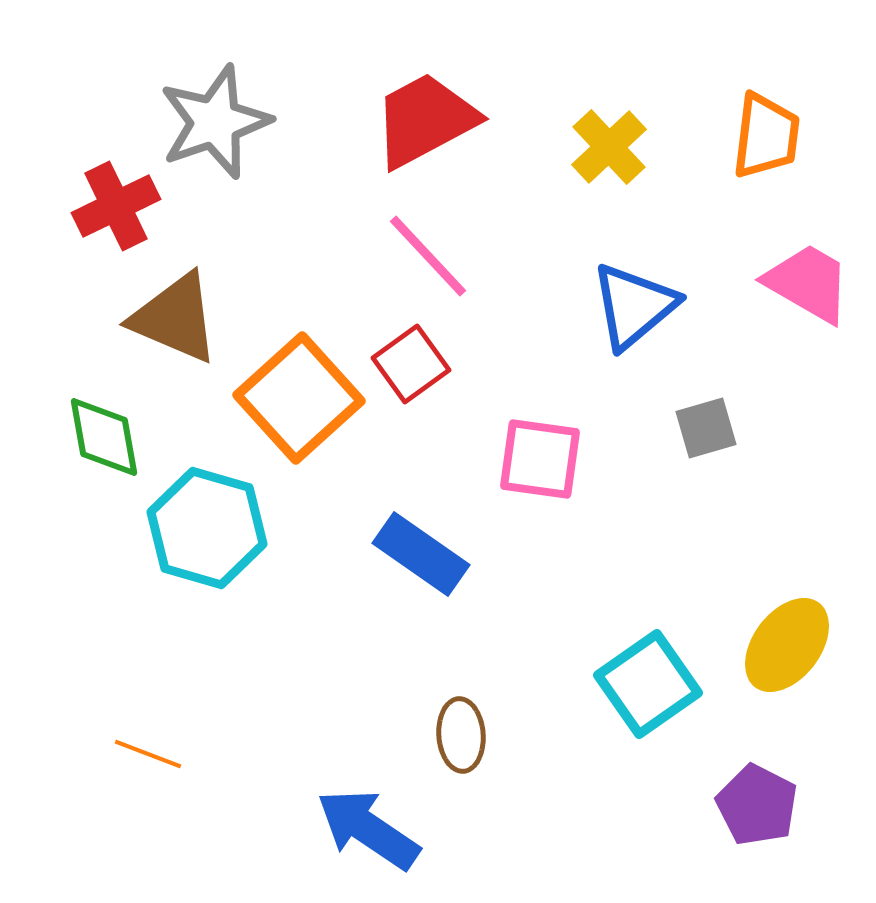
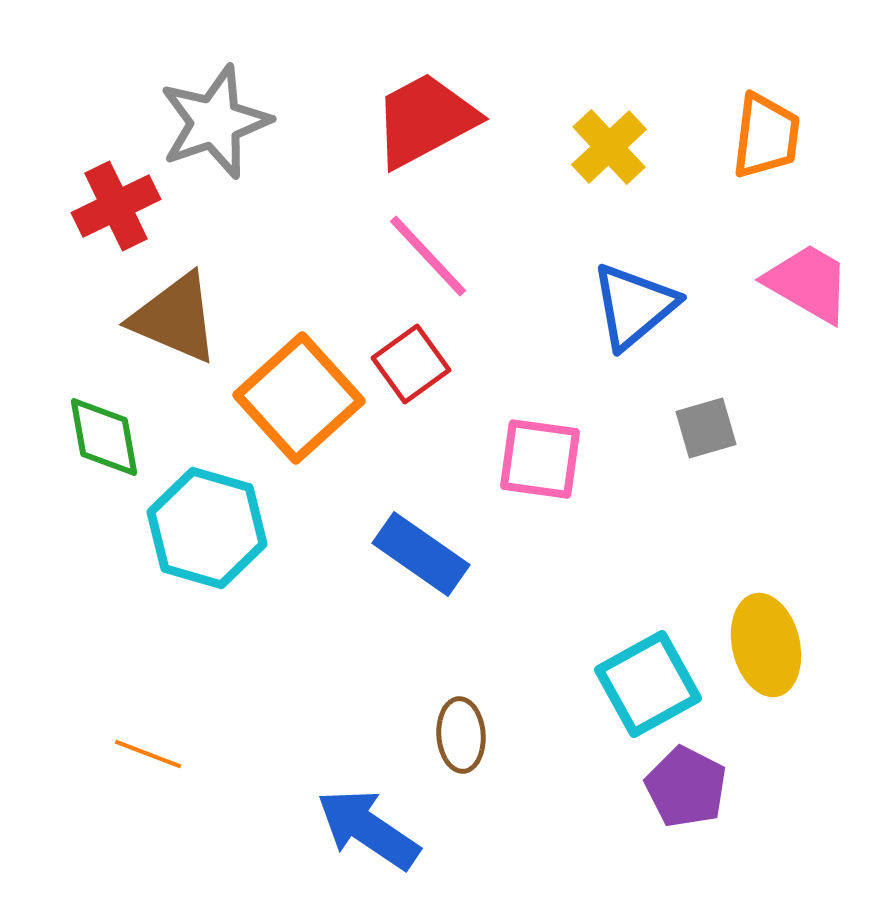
yellow ellipse: moved 21 px left; rotated 50 degrees counterclockwise
cyan square: rotated 6 degrees clockwise
purple pentagon: moved 71 px left, 18 px up
